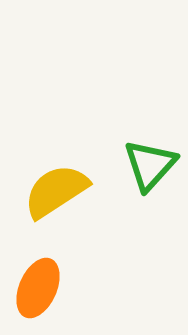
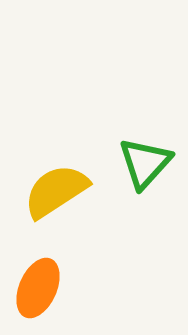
green triangle: moved 5 px left, 2 px up
